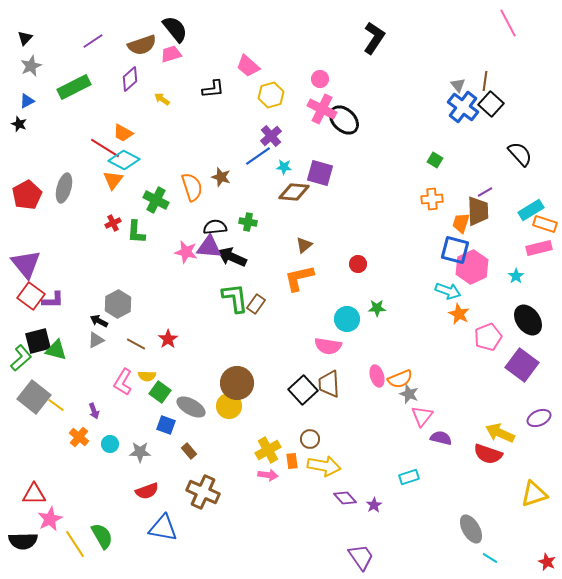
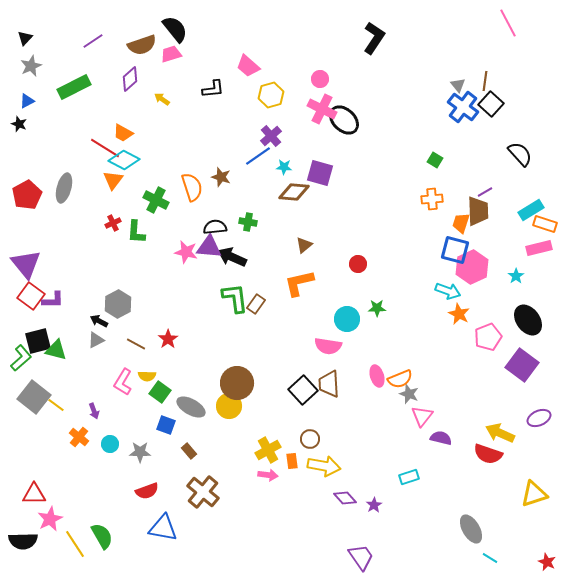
orange L-shape at (299, 278): moved 5 px down
brown cross at (203, 492): rotated 16 degrees clockwise
